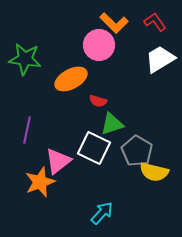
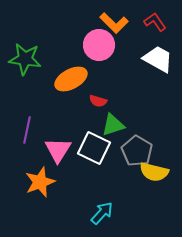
white trapezoid: moved 2 px left; rotated 60 degrees clockwise
green triangle: moved 1 px right, 1 px down
pink triangle: moved 11 px up; rotated 20 degrees counterclockwise
